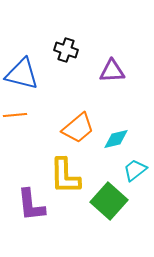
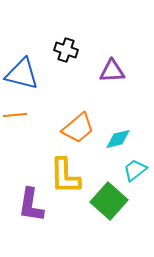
cyan diamond: moved 2 px right
purple L-shape: rotated 15 degrees clockwise
